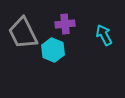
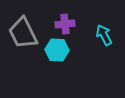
cyan hexagon: moved 4 px right; rotated 20 degrees counterclockwise
